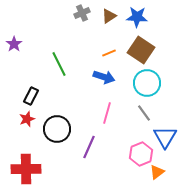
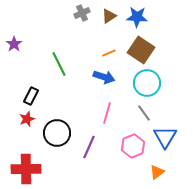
black circle: moved 4 px down
pink hexagon: moved 8 px left, 8 px up
